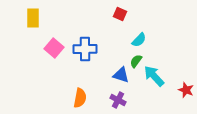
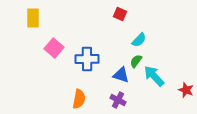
blue cross: moved 2 px right, 10 px down
orange semicircle: moved 1 px left, 1 px down
